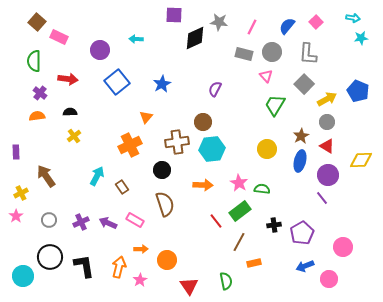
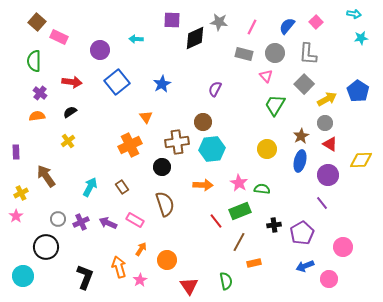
purple square at (174, 15): moved 2 px left, 5 px down
cyan arrow at (353, 18): moved 1 px right, 4 px up
gray circle at (272, 52): moved 3 px right, 1 px down
red arrow at (68, 79): moved 4 px right, 3 px down
blue pentagon at (358, 91): rotated 10 degrees clockwise
black semicircle at (70, 112): rotated 32 degrees counterclockwise
orange triangle at (146, 117): rotated 16 degrees counterclockwise
gray circle at (327, 122): moved 2 px left, 1 px down
yellow cross at (74, 136): moved 6 px left, 5 px down
red triangle at (327, 146): moved 3 px right, 2 px up
black circle at (162, 170): moved 3 px up
cyan arrow at (97, 176): moved 7 px left, 11 px down
purple line at (322, 198): moved 5 px down
green rectangle at (240, 211): rotated 15 degrees clockwise
gray circle at (49, 220): moved 9 px right, 1 px up
orange arrow at (141, 249): rotated 56 degrees counterclockwise
black circle at (50, 257): moved 4 px left, 10 px up
black L-shape at (84, 266): moved 1 px right, 11 px down; rotated 30 degrees clockwise
orange arrow at (119, 267): rotated 30 degrees counterclockwise
